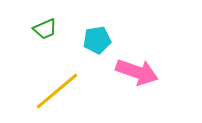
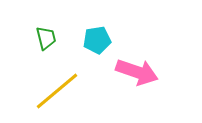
green trapezoid: moved 1 px right, 9 px down; rotated 80 degrees counterclockwise
